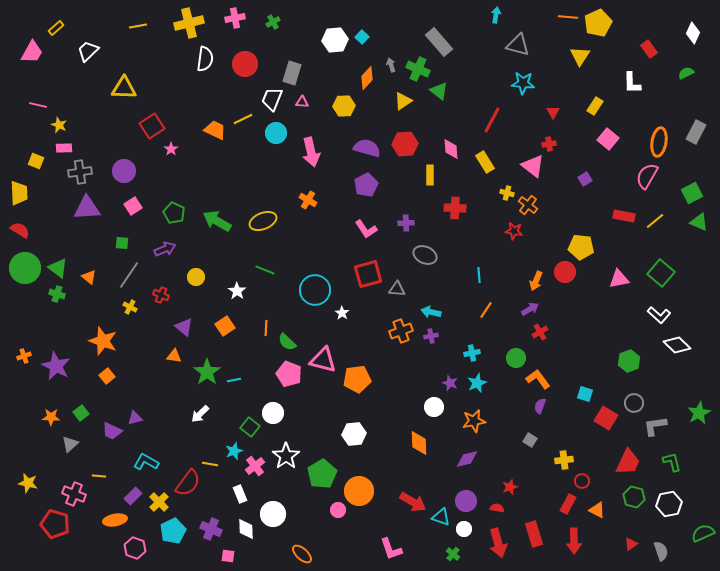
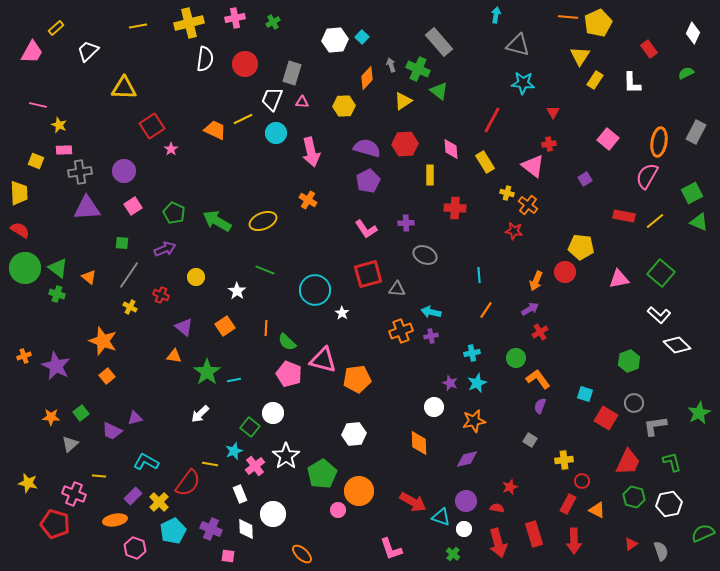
yellow rectangle at (595, 106): moved 26 px up
pink rectangle at (64, 148): moved 2 px down
purple pentagon at (366, 185): moved 2 px right, 4 px up
